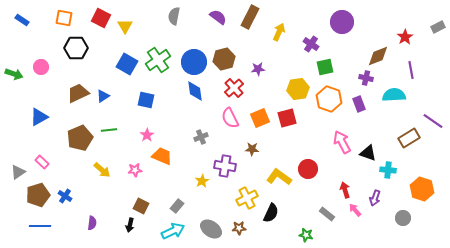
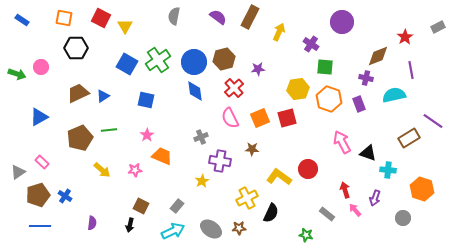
green square at (325, 67): rotated 18 degrees clockwise
green arrow at (14, 74): moved 3 px right
cyan semicircle at (394, 95): rotated 10 degrees counterclockwise
purple cross at (225, 166): moved 5 px left, 5 px up
